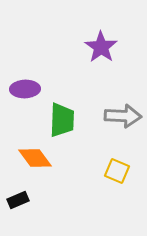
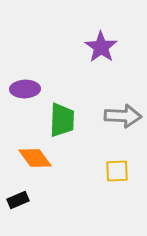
yellow square: rotated 25 degrees counterclockwise
